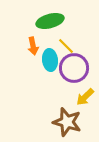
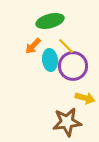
orange arrow: rotated 54 degrees clockwise
purple circle: moved 1 px left, 2 px up
yellow arrow: moved 1 px down; rotated 120 degrees counterclockwise
brown star: rotated 24 degrees counterclockwise
